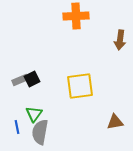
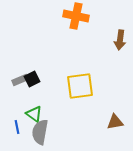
orange cross: rotated 15 degrees clockwise
green triangle: rotated 30 degrees counterclockwise
